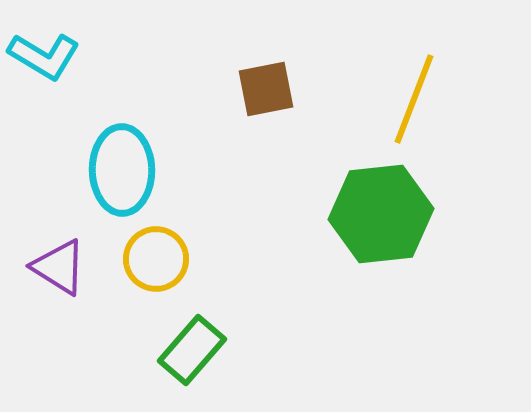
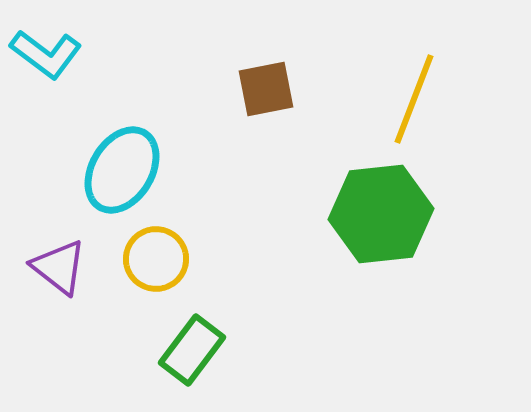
cyan L-shape: moved 2 px right, 2 px up; rotated 6 degrees clockwise
cyan ellipse: rotated 32 degrees clockwise
purple triangle: rotated 6 degrees clockwise
green rectangle: rotated 4 degrees counterclockwise
